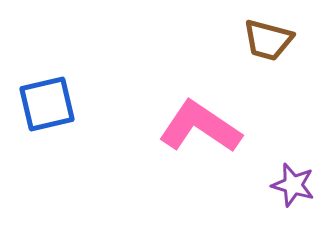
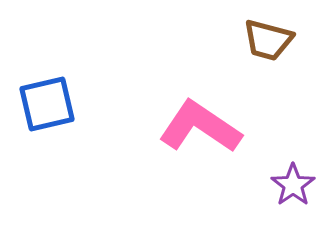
purple star: rotated 21 degrees clockwise
